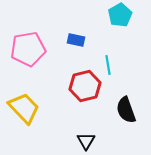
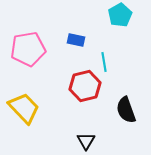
cyan line: moved 4 px left, 3 px up
